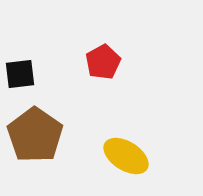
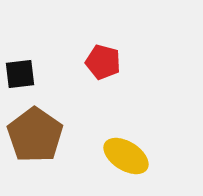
red pentagon: rotated 28 degrees counterclockwise
